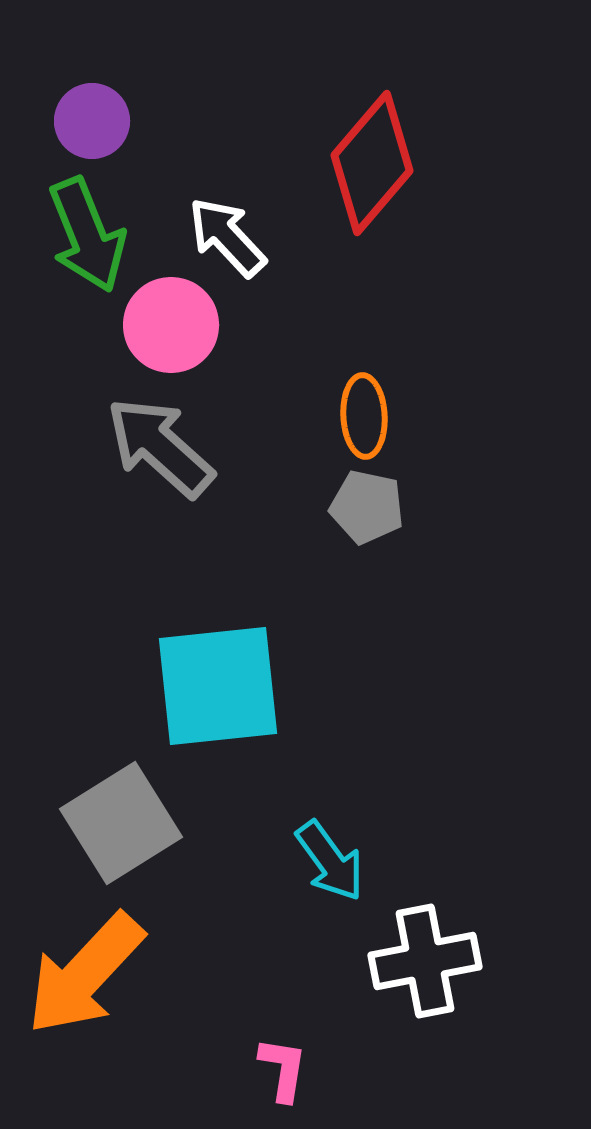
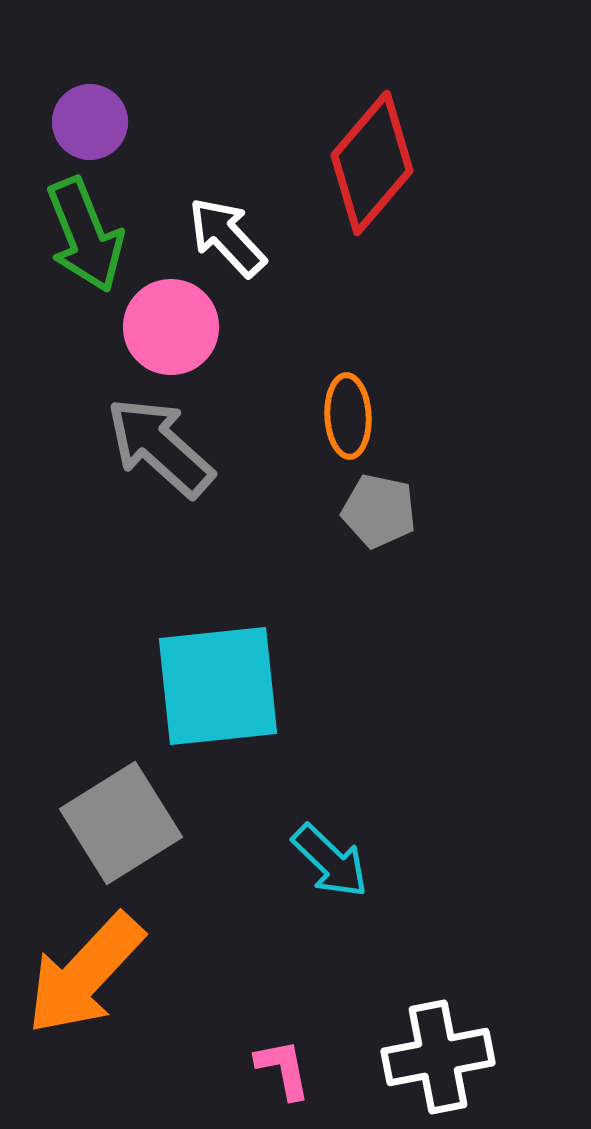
purple circle: moved 2 px left, 1 px down
green arrow: moved 2 px left
pink circle: moved 2 px down
orange ellipse: moved 16 px left
gray pentagon: moved 12 px right, 4 px down
cyan arrow: rotated 10 degrees counterclockwise
white cross: moved 13 px right, 96 px down
pink L-shape: rotated 20 degrees counterclockwise
